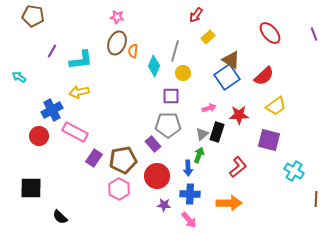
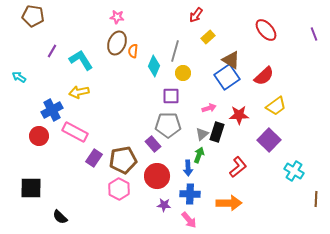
red ellipse at (270, 33): moved 4 px left, 3 px up
cyan L-shape at (81, 60): rotated 115 degrees counterclockwise
purple square at (269, 140): rotated 30 degrees clockwise
